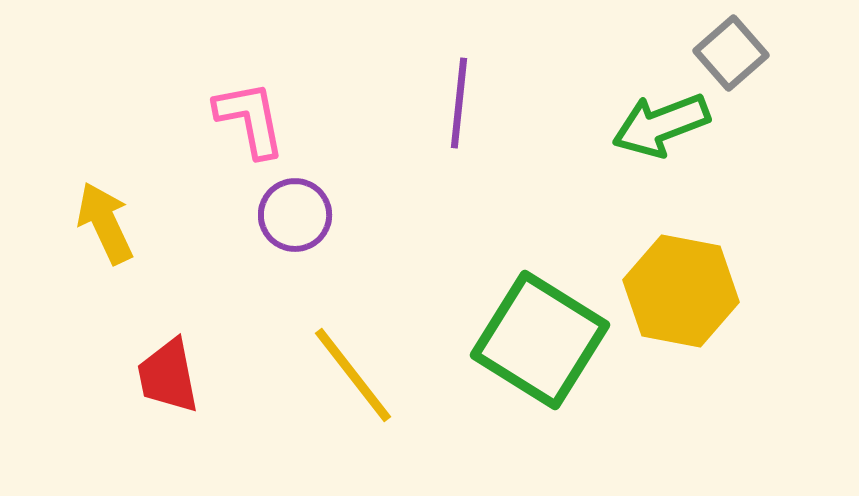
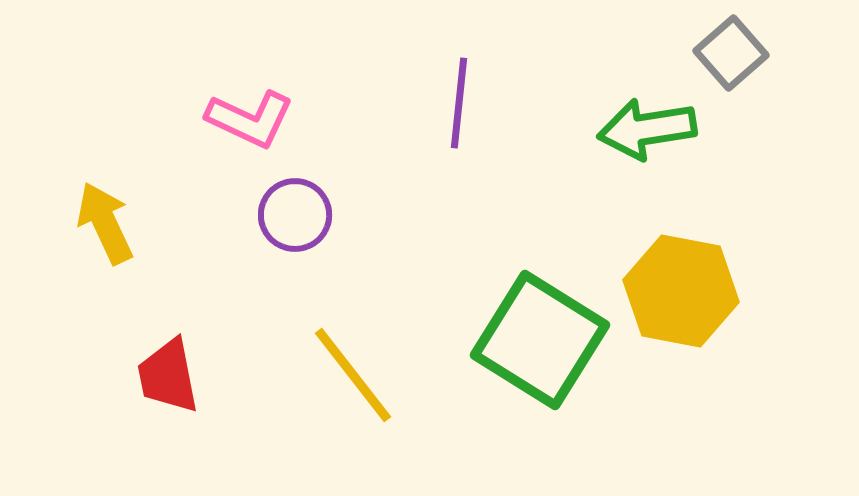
pink L-shape: rotated 126 degrees clockwise
green arrow: moved 14 px left, 4 px down; rotated 12 degrees clockwise
